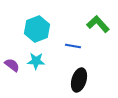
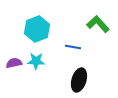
blue line: moved 1 px down
purple semicircle: moved 2 px right, 2 px up; rotated 49 degrees counterclockwise
